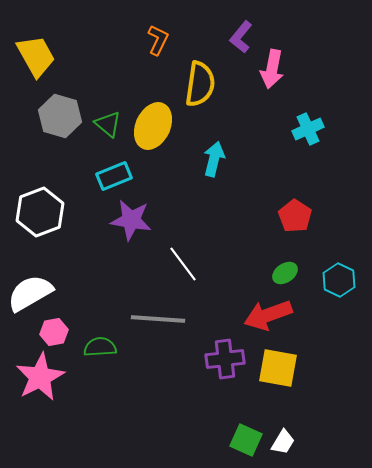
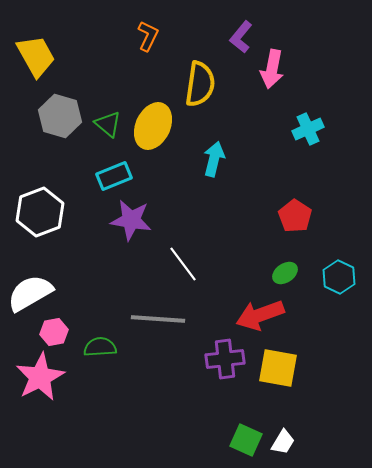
orange L-shape: moved 10 px left, 4 px up
cyan hexagon: moved 3 px up
red arrow: moved 8 px left
